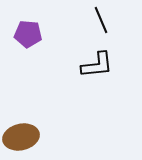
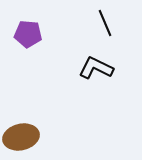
black line: moved 4 px right, 3 px down
black L-shape: moved 1 px left, 3 px down; rotated 148 degrees counterclockwise
